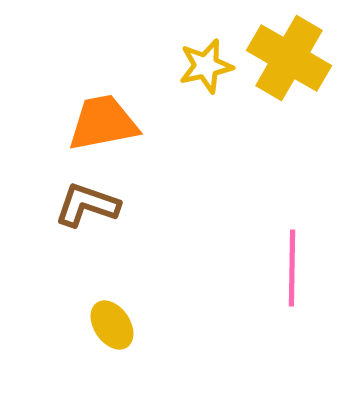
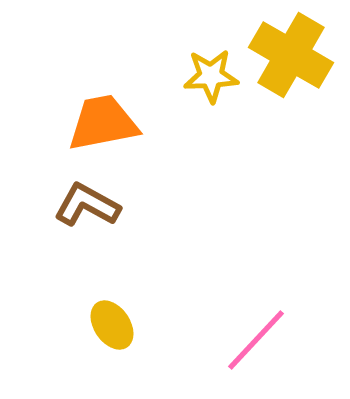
yellow cross: moved 2 px right, 3 px up
yellow star: moved 5 px right, 10 px down; rotated 10 degrees clockwise
brown L-shape: rotated 10 degrees clockwise
pink line: moved 36 px left, 72 px down; rotated 42 degrees clockwise
